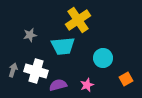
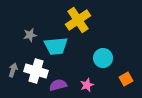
cyan trapezoid: moved 7 px left
